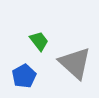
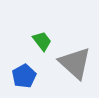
green trapezoid: moved 3 px right
